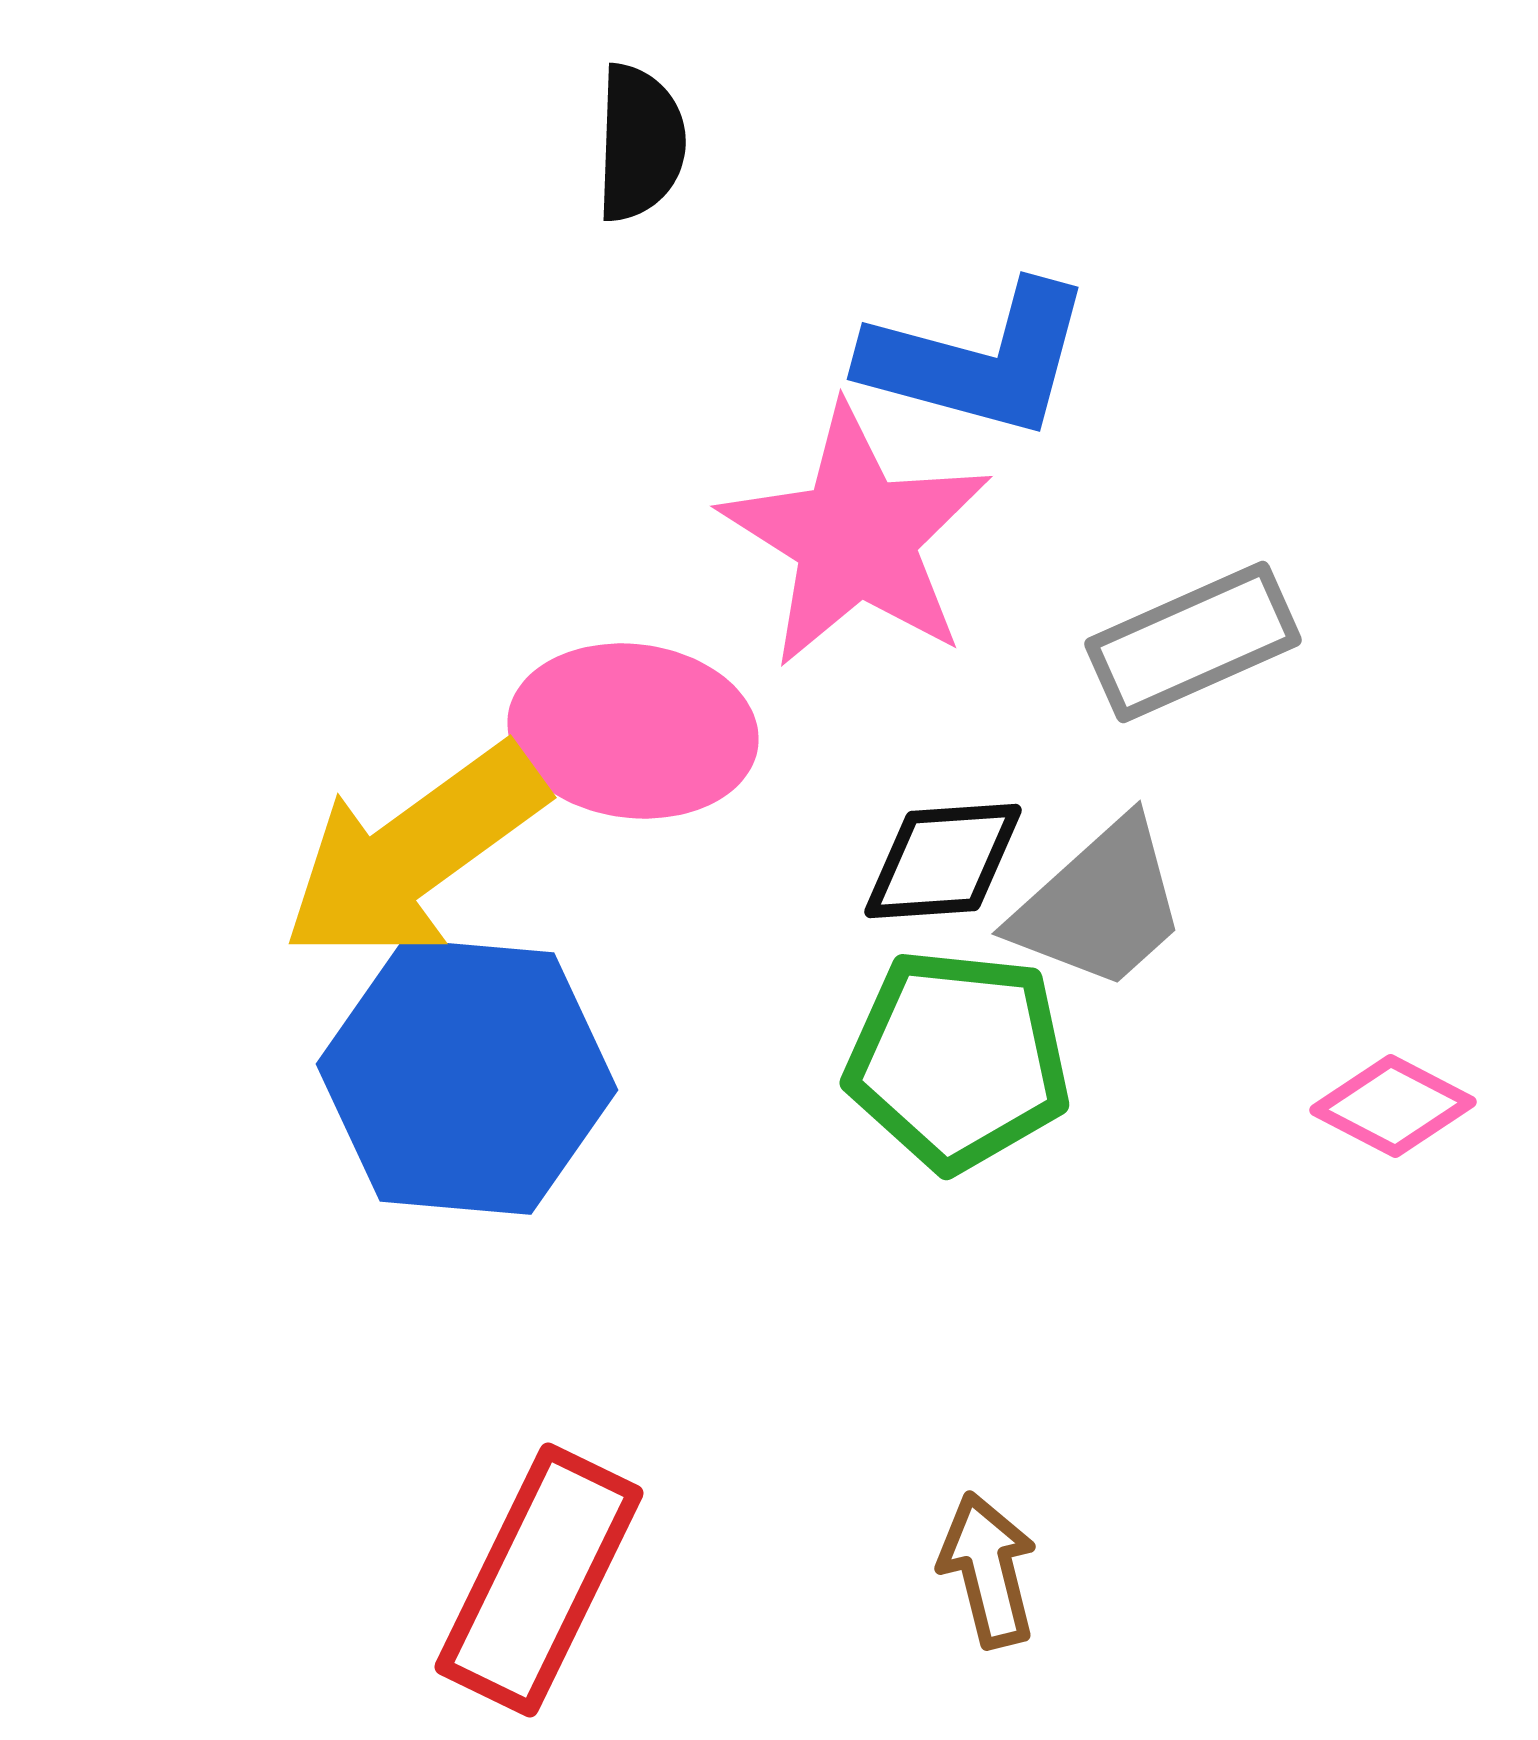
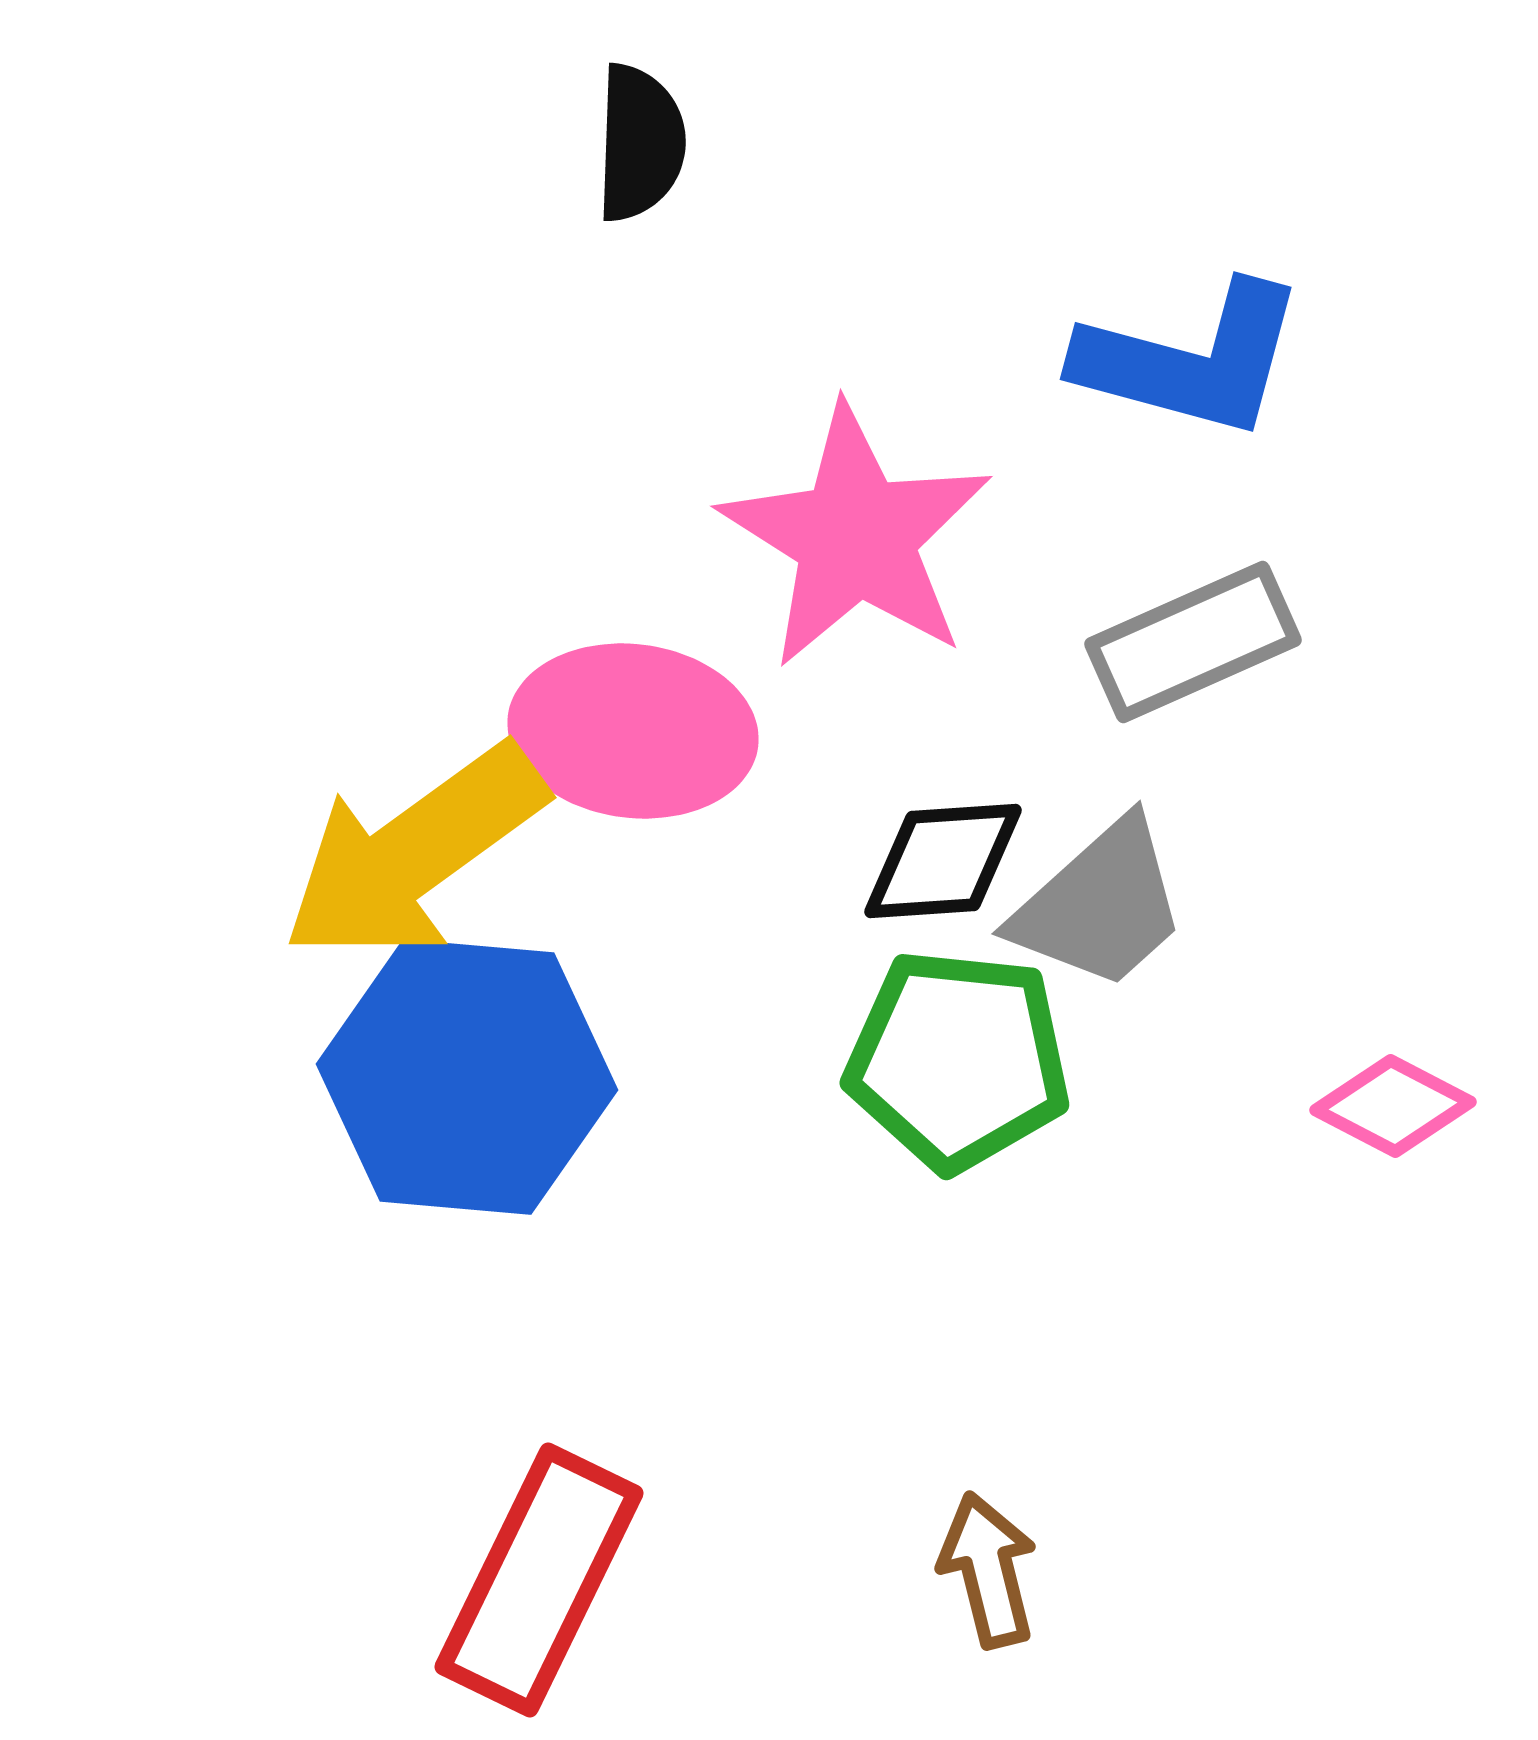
blue L-shape: moved 213 px right
